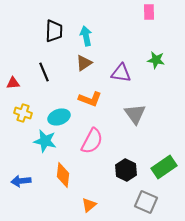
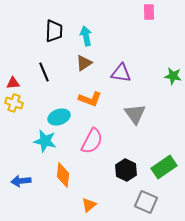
green star: moved 17 px right, 16 px down
yellow cross: moved 9 px left, 10 px up
